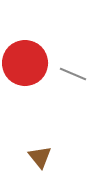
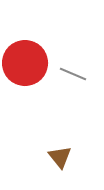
brown triangle: moved 20 px right
